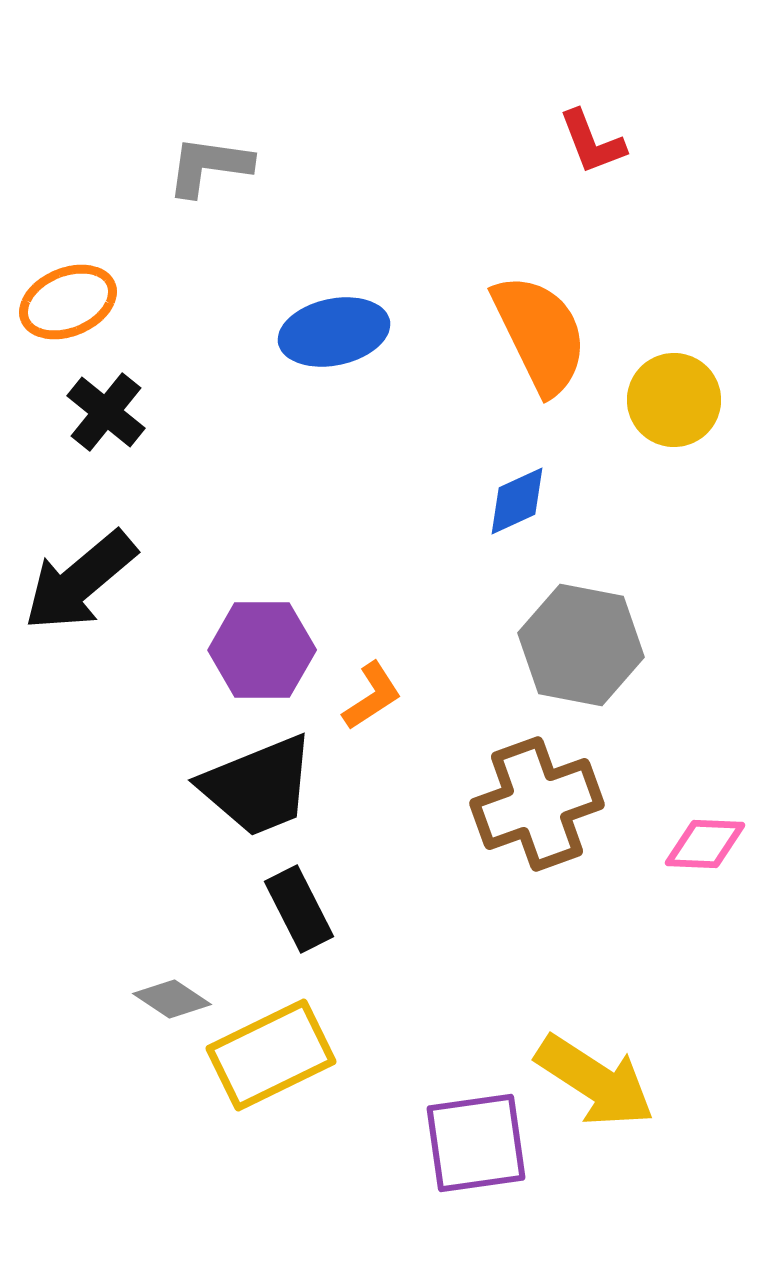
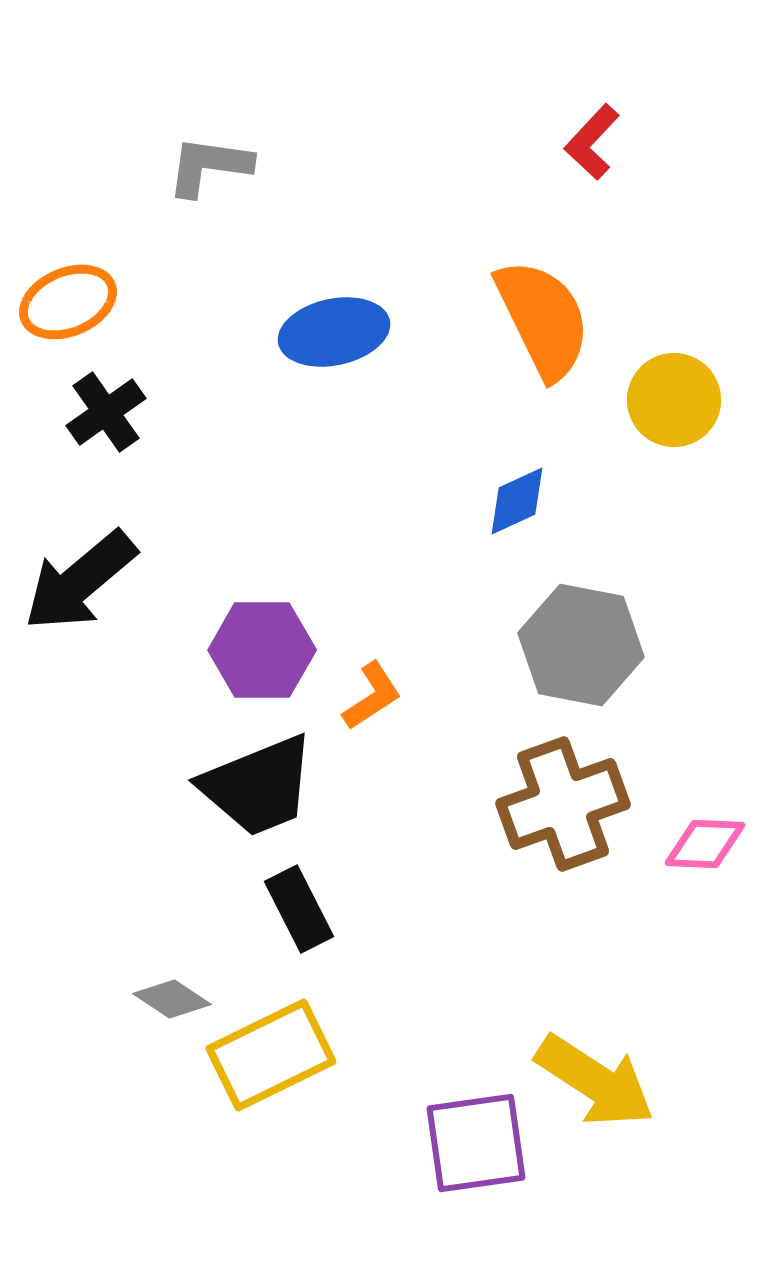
red L-shape: rotated 64 degrees clockwise
orange semicircle: moved 3 px right, 15 px up
black cross: rotated 16 degrees clockwise
brown cross: moved 26 px right
